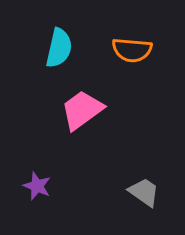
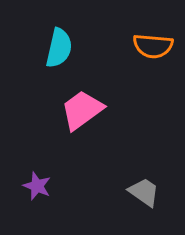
orange semicircle: moved 21 px right, 4 px up
